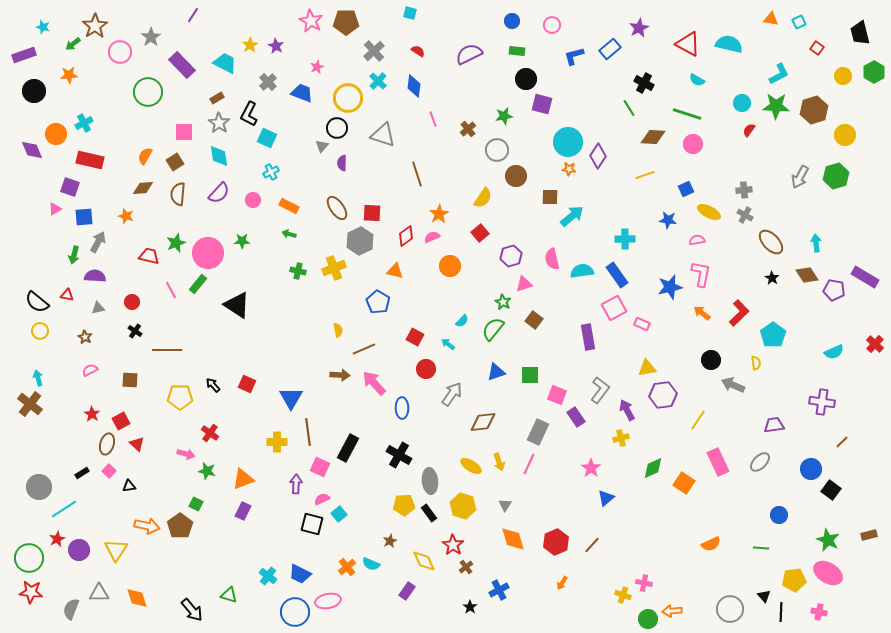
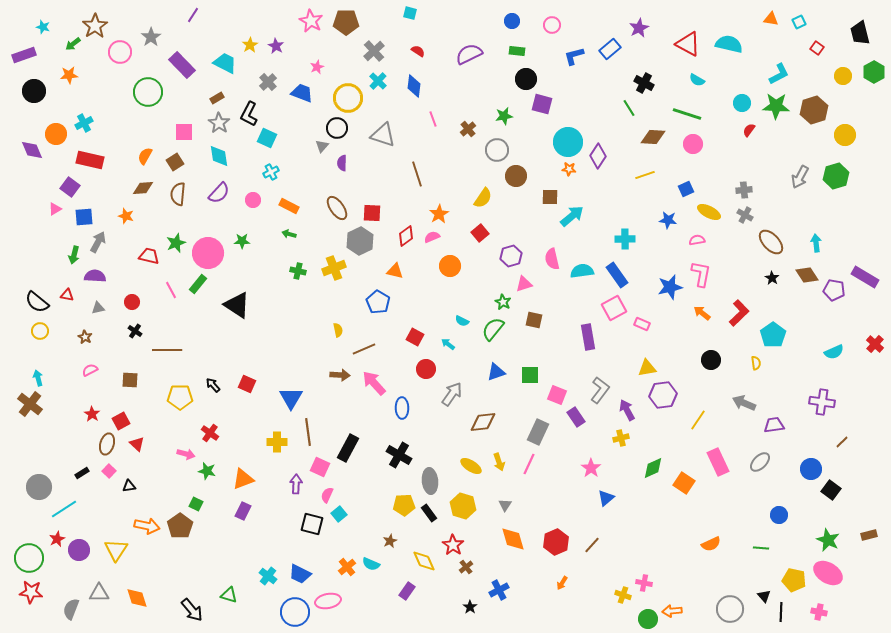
purple square at (70, 187): rotated 18 degrees clockwise
brown square at (534, 320): rotated 24 degrees counterclockwise
cyan semicircle at (462, 321): rotated 72 degrees clockwise
gray arrow at (733, 385): moved 11 px right, 18 px down
pink semicircle at (322, 499): moved 5 px right, 4 px up; rotated 42 degrees counterclockwise
yellow pentagon at (794, 580): rotated 20 degrees clockwise
